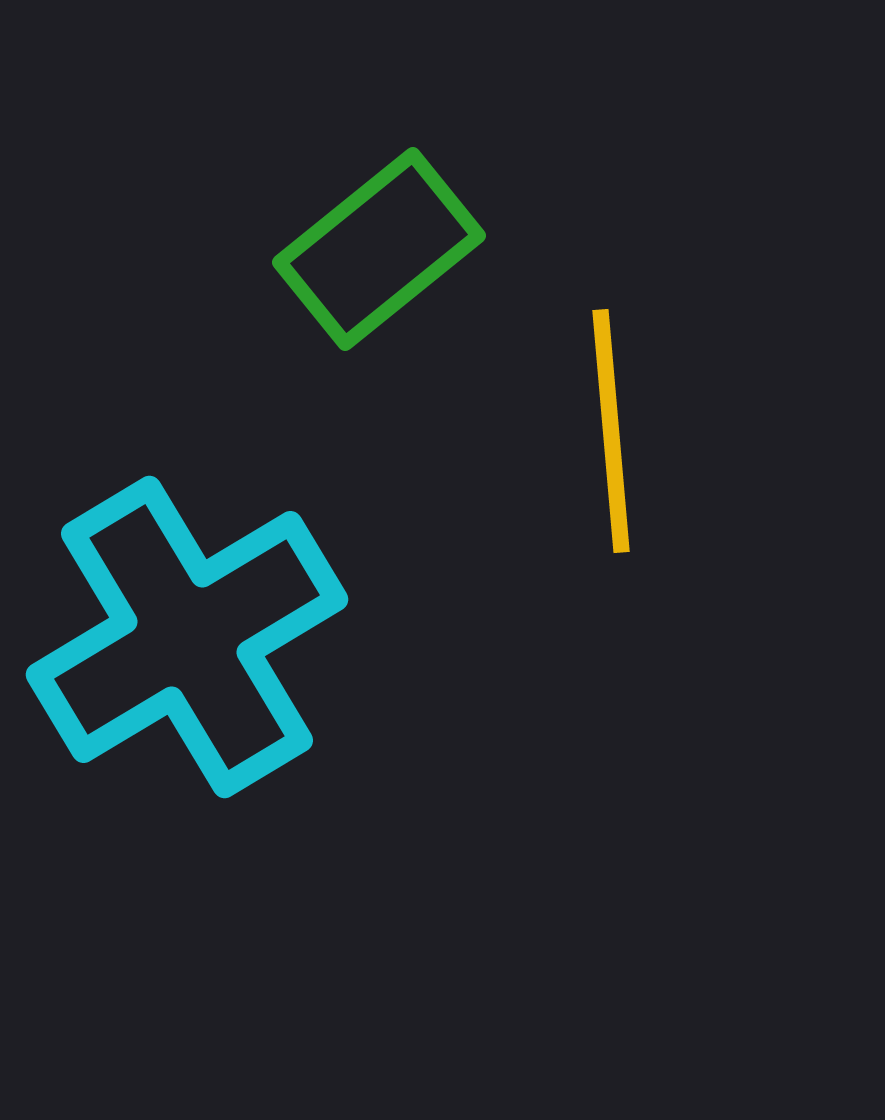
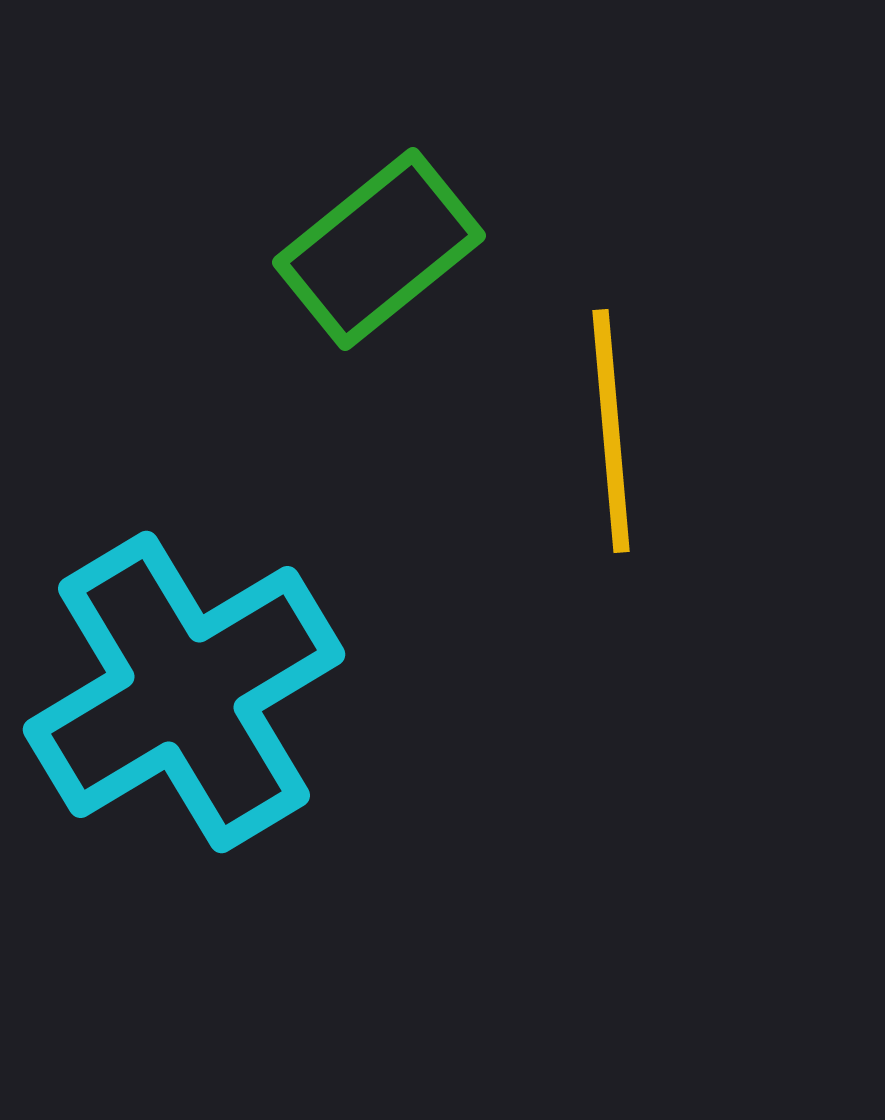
cyan cross: moved 3 px left, 55 px down
